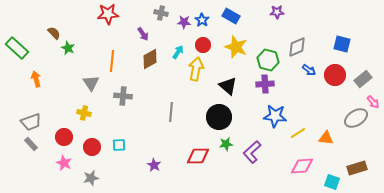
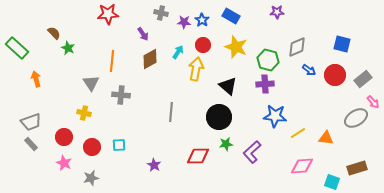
gray cross at (123, 96): moved 2 px left, 1 px up
